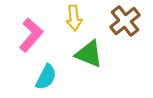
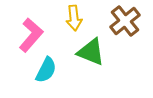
green triangle: moved 2 px right, 2 px up
cyan semicircle: moved 7 px up
